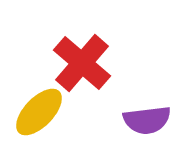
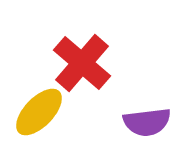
purple semicircle: moved 2 px down
